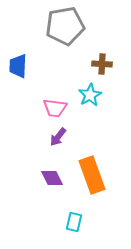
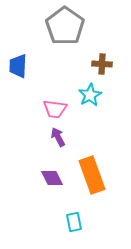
gray pentagon: rotated 27 degrees counterclockwise
pink trapezoid: moved 1 px down
purple arrow: rotated 114 degrees clockwise
cyan rectangle: rotated 24 degrees counterclockwise
